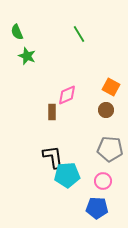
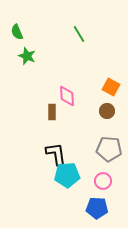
pink diamond: moved 1 px down; rotated 70 degrees counterclockwise
brown circle: moved 1 px right, 1 px down
gray pentagon: moved 1 px left
black L-shape: moved 3 px right, 3 px up
